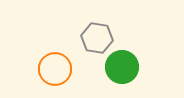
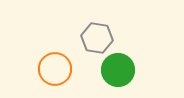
green circle: moved 4 px left, 3 px down
